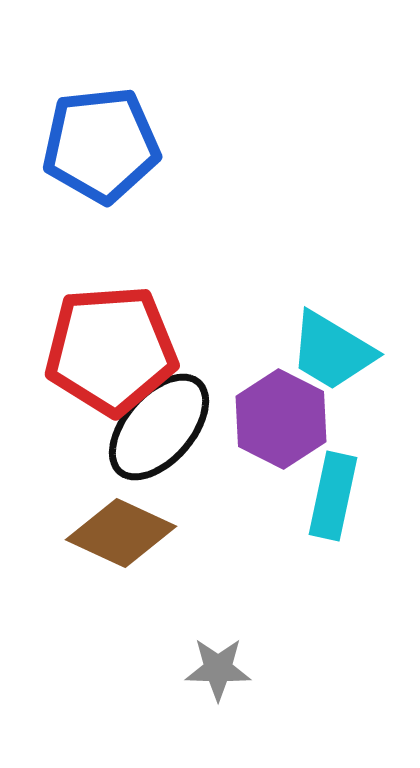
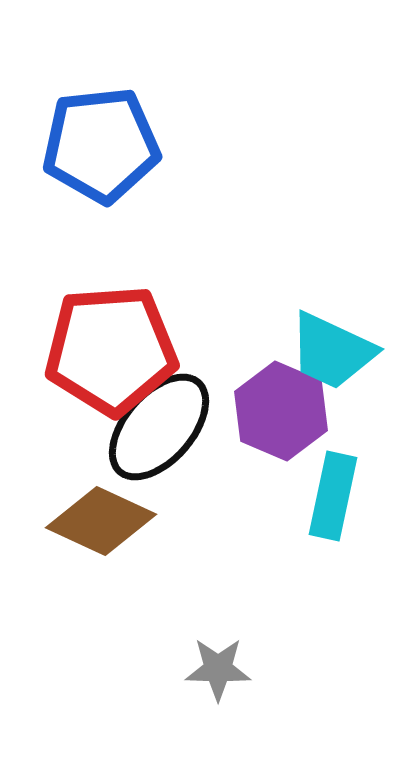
cyan trapezoid: rotated 6 degrees counterclockwise
purple hexagon: moved 8 px up; rotated 4 degrees counterclockwise
brown diamond: moved 20 px left, 12 px up
